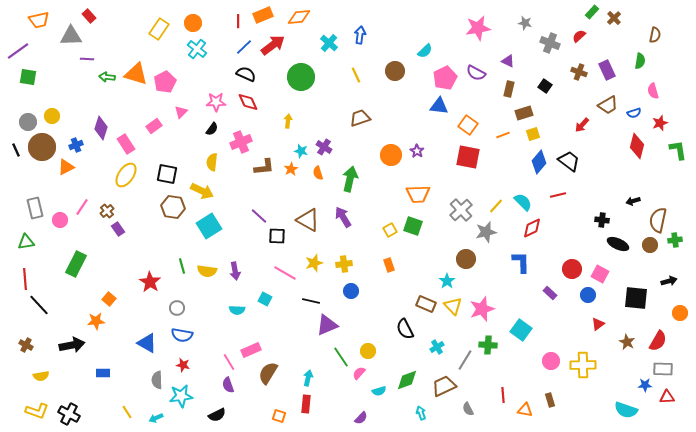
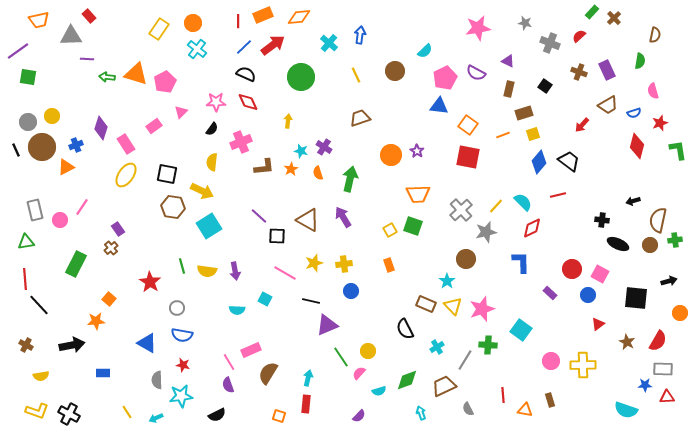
gray rectangle at (35, 208): moved 2 px down
brown cross at (107, 211): moved 4 px right, 37 px down
purple semicircle at (361, 418): moved 2 px left, 2 px up
